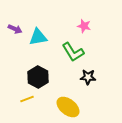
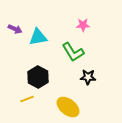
pink star: moved 1 px left, 1 px up; rotated 16 degrees counterclockwise
